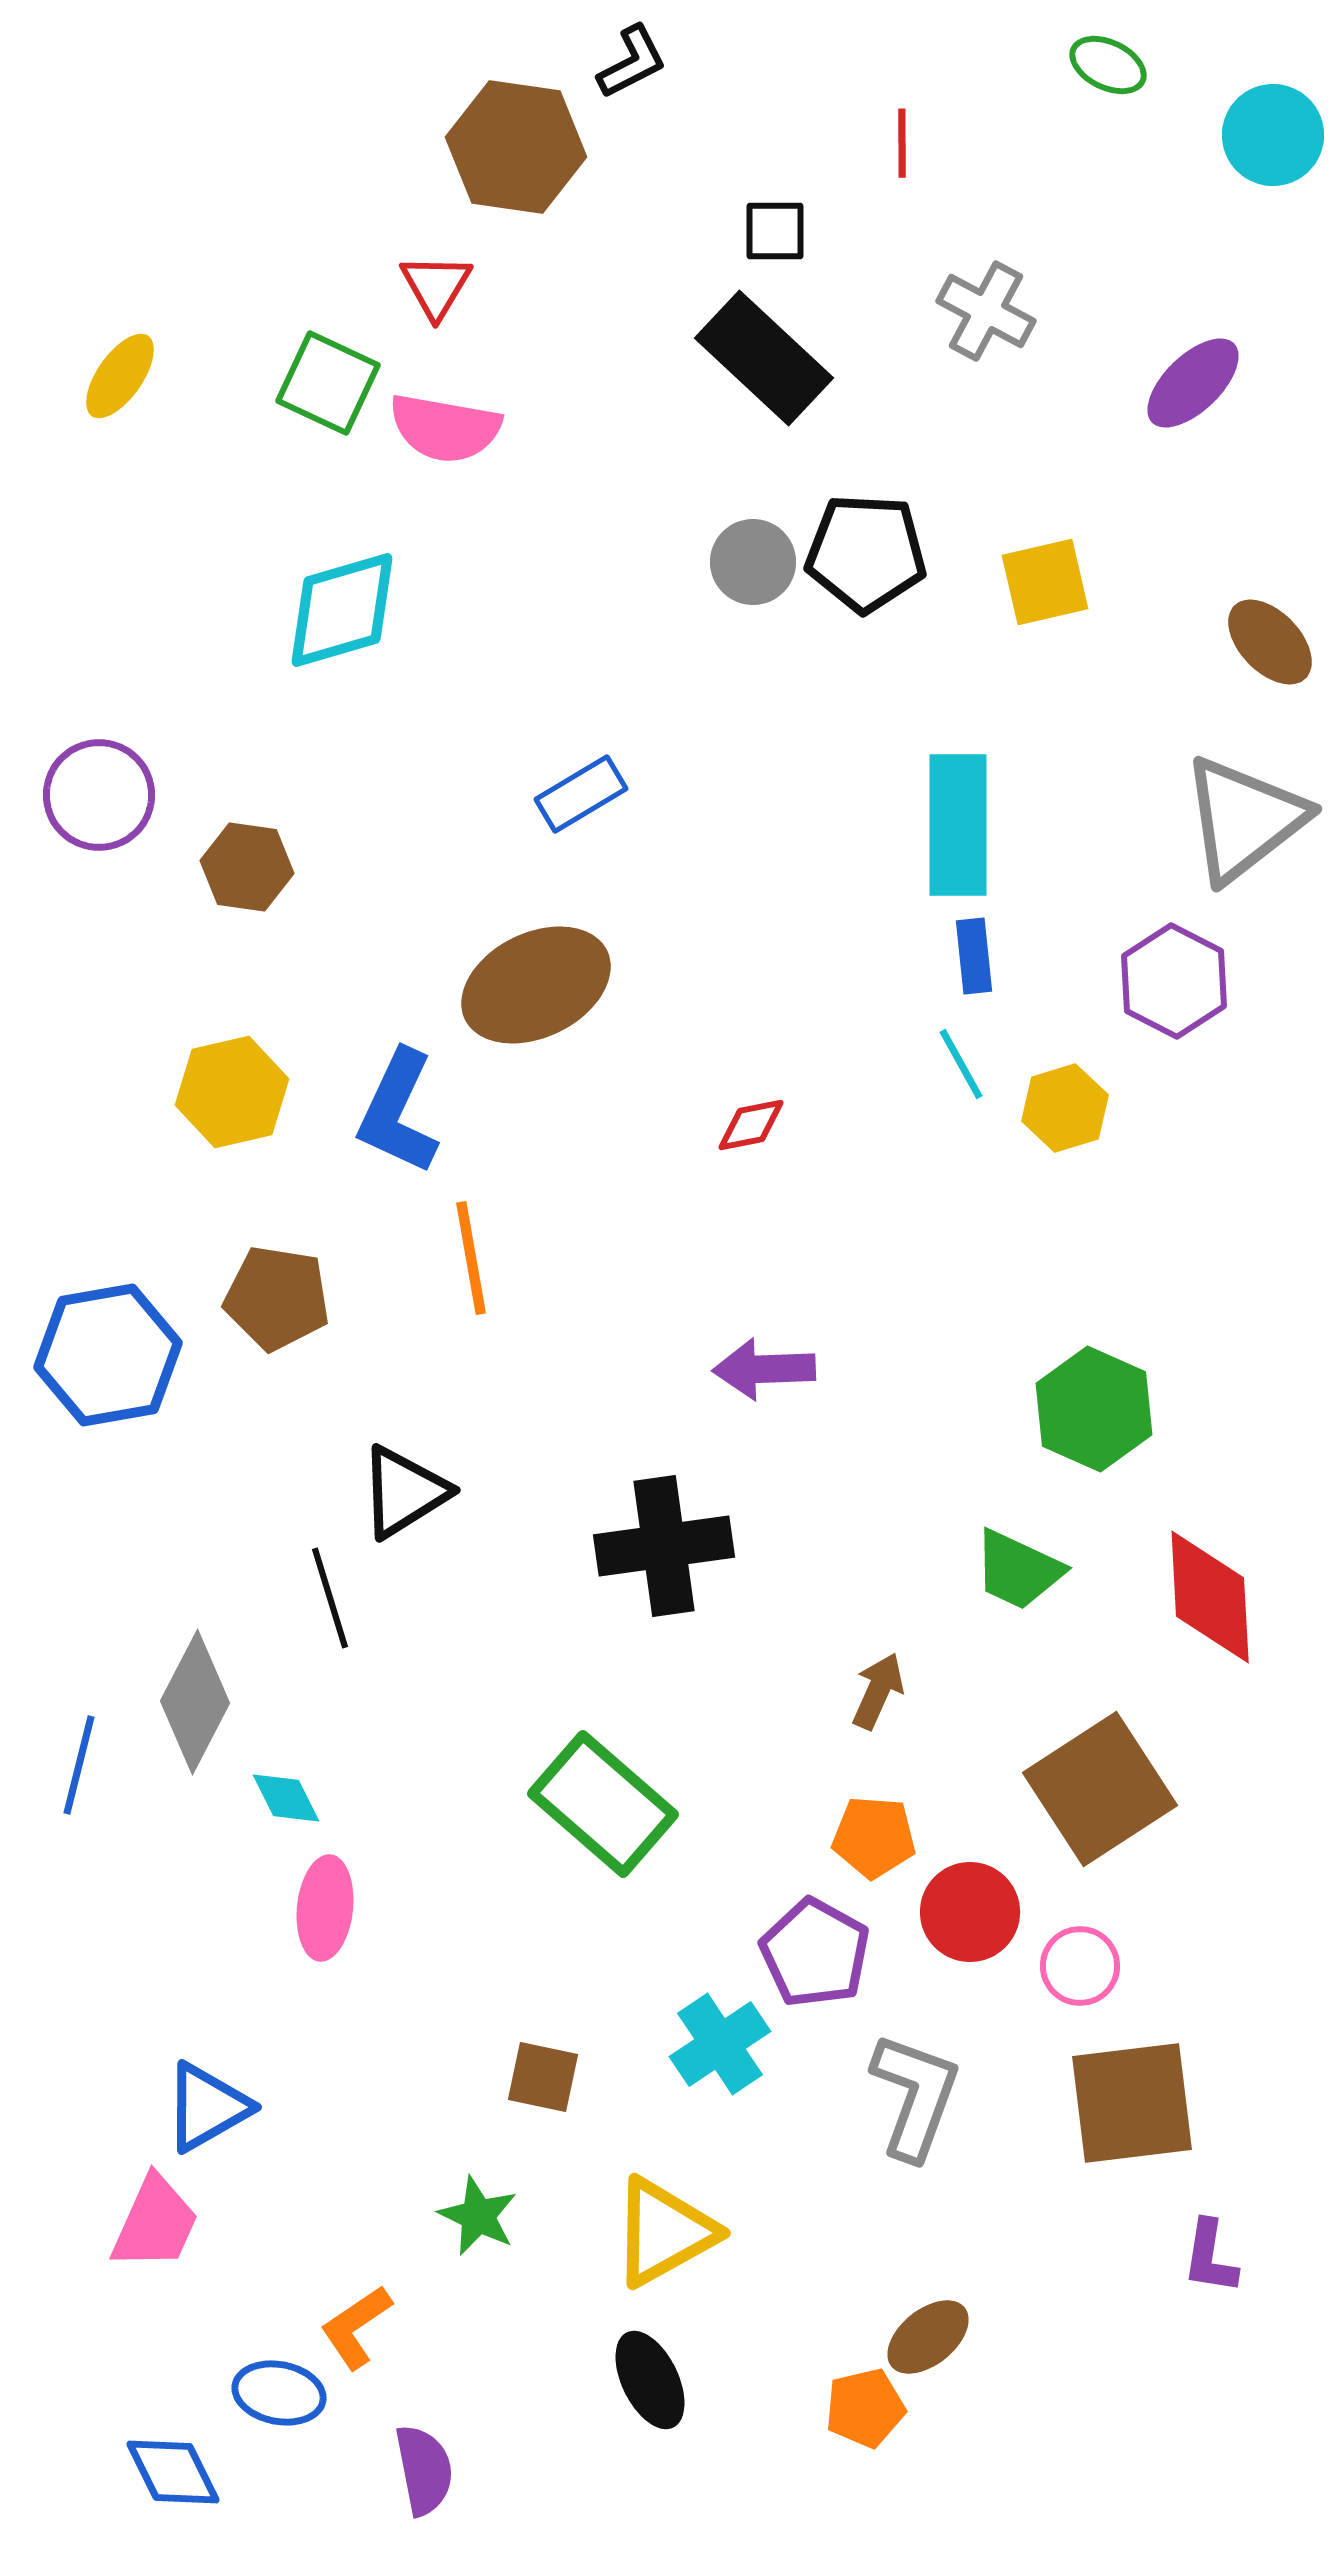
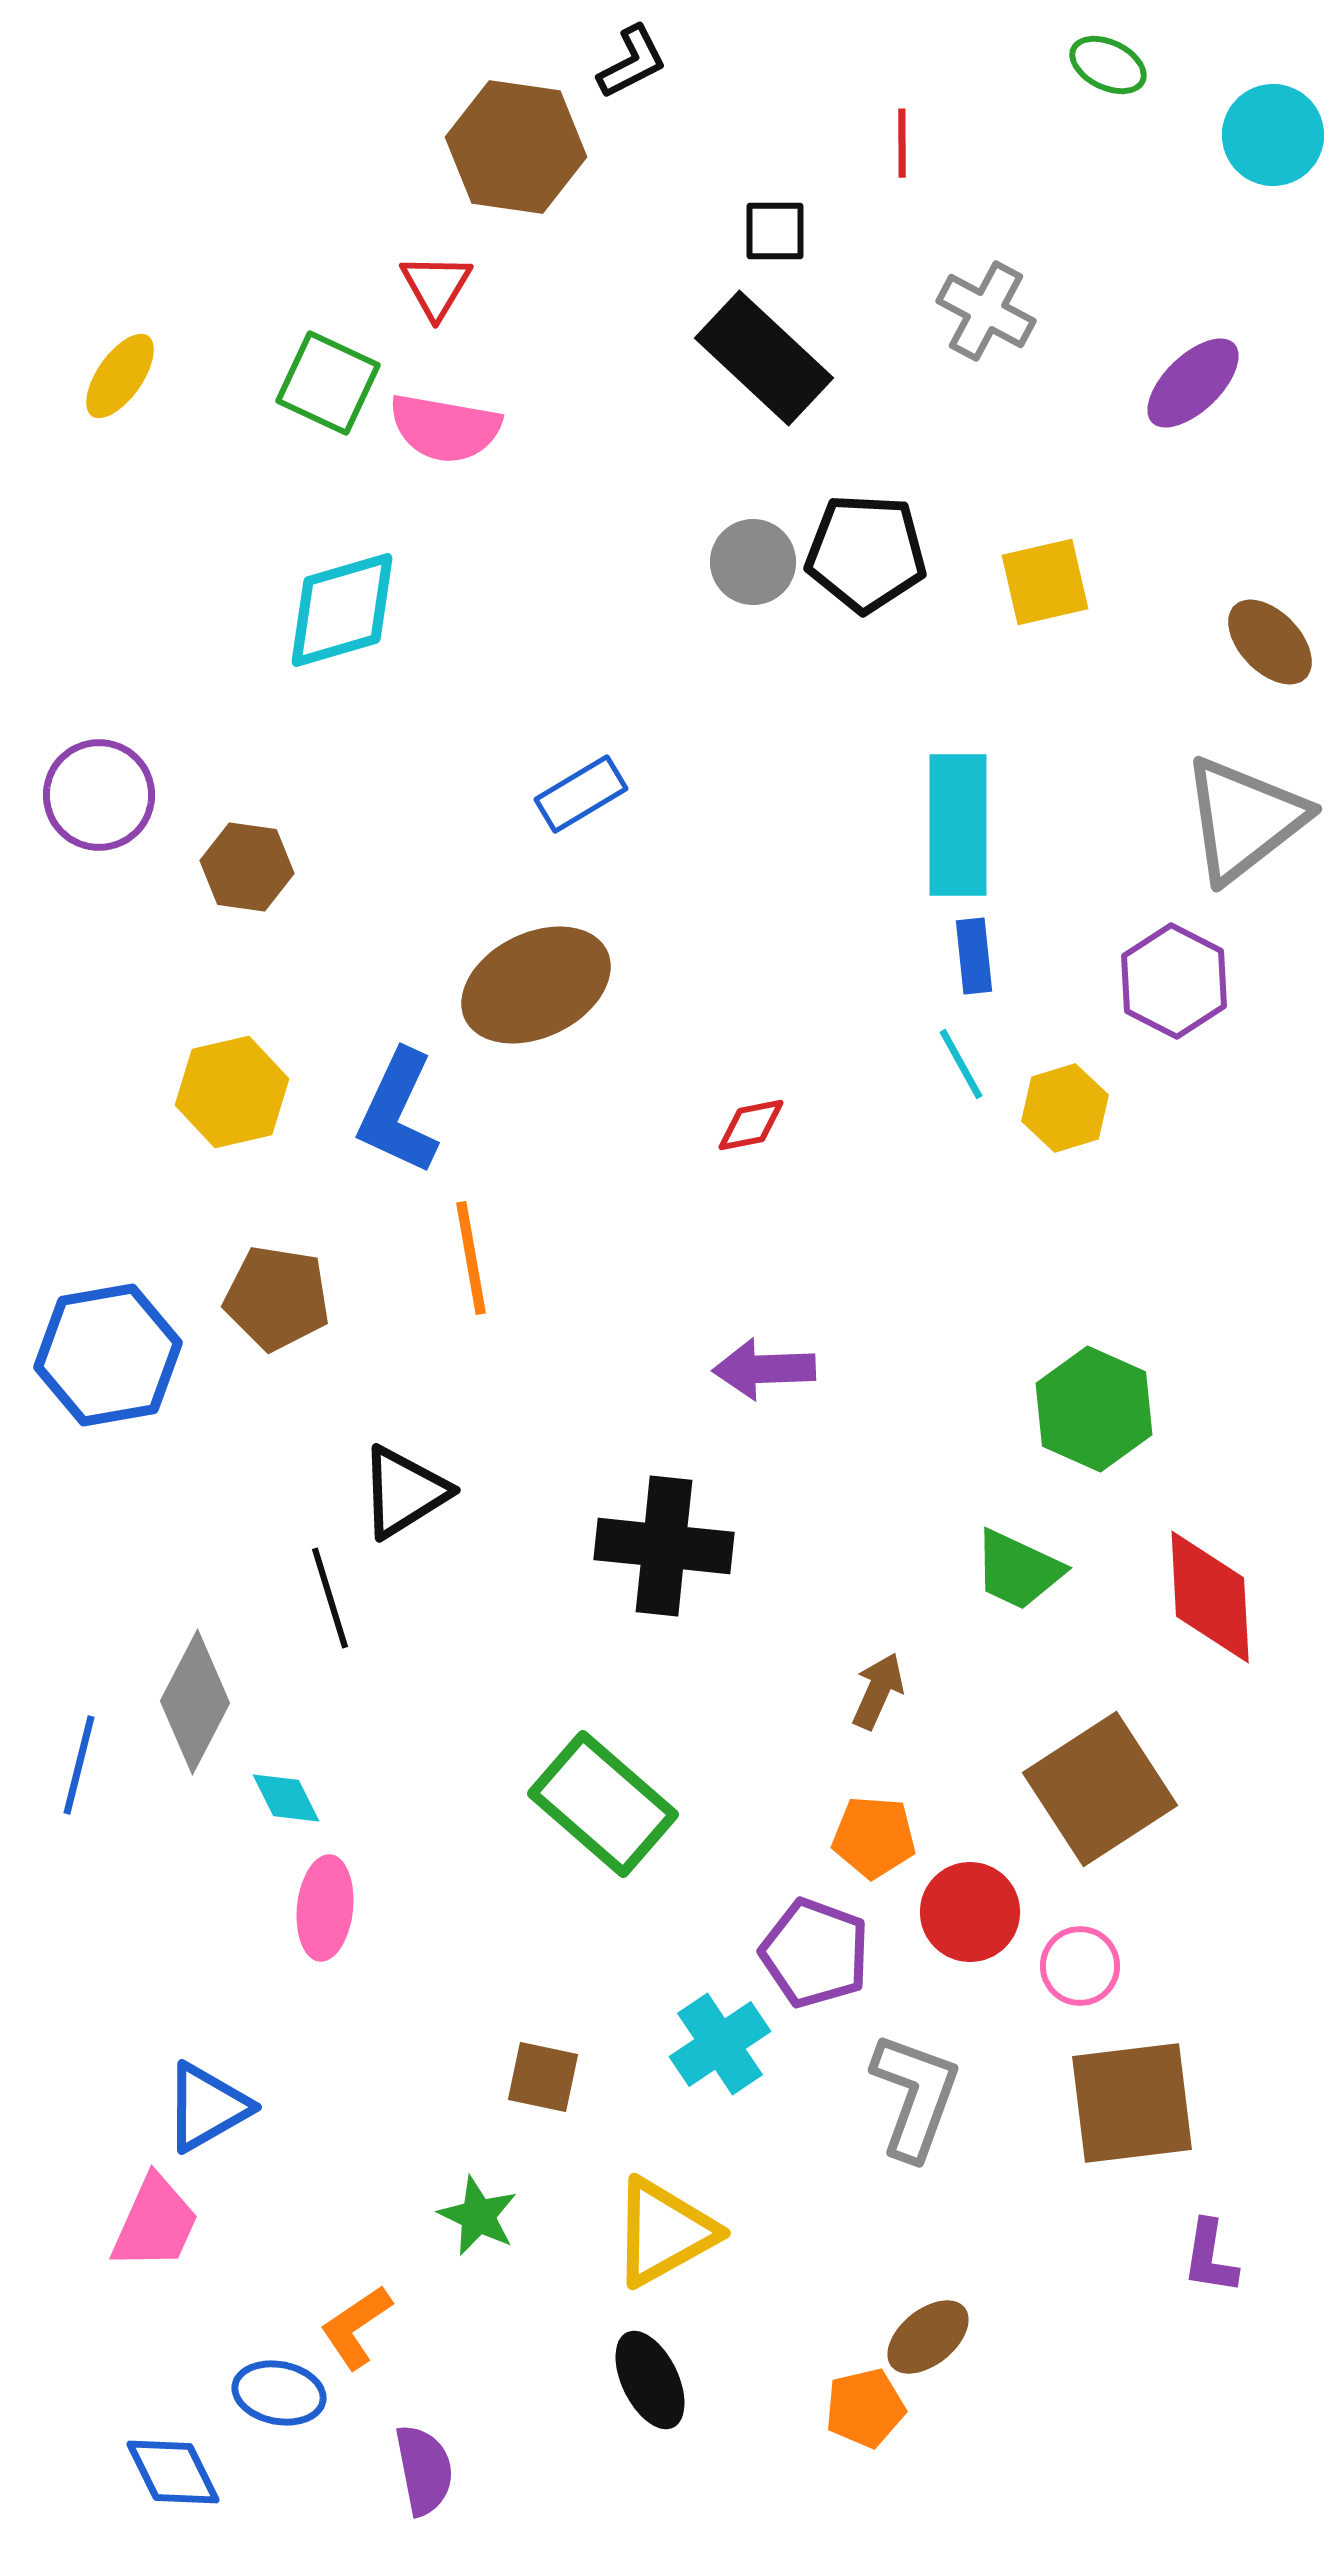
black cross at (664, 1546): rotated 14 degrees clockwise
purple pentagon at (815, 1953): rotated 9 degrees counterclockwise
